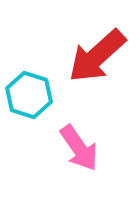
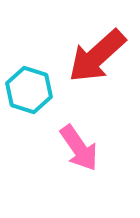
cyan hexagon: moved 5 px up
